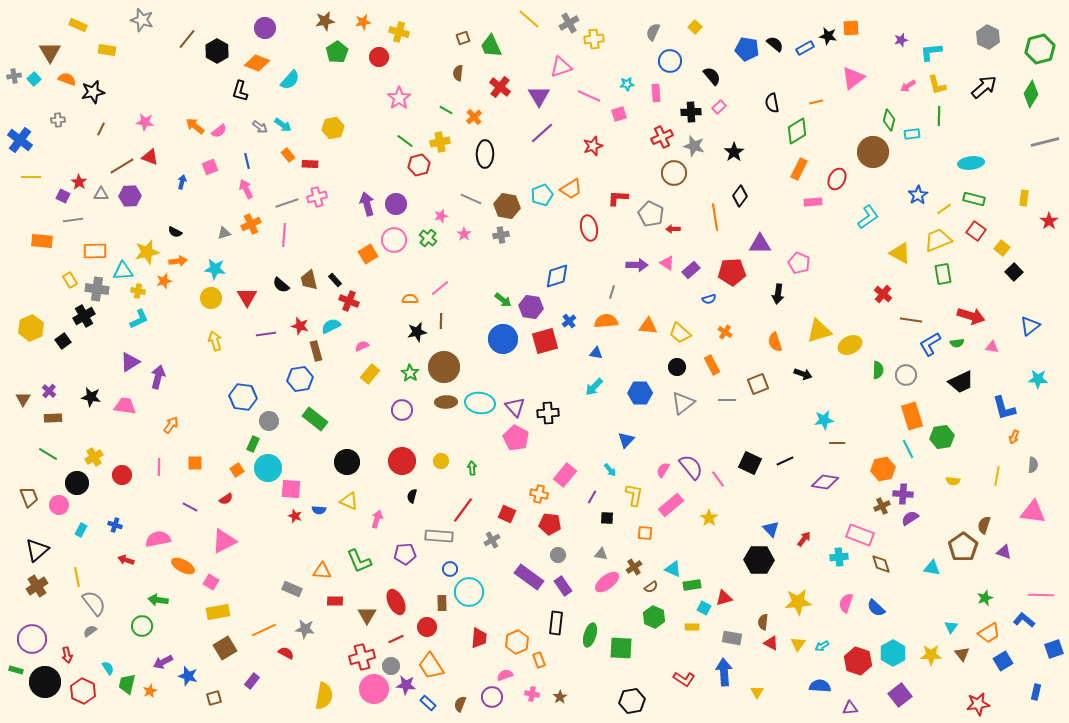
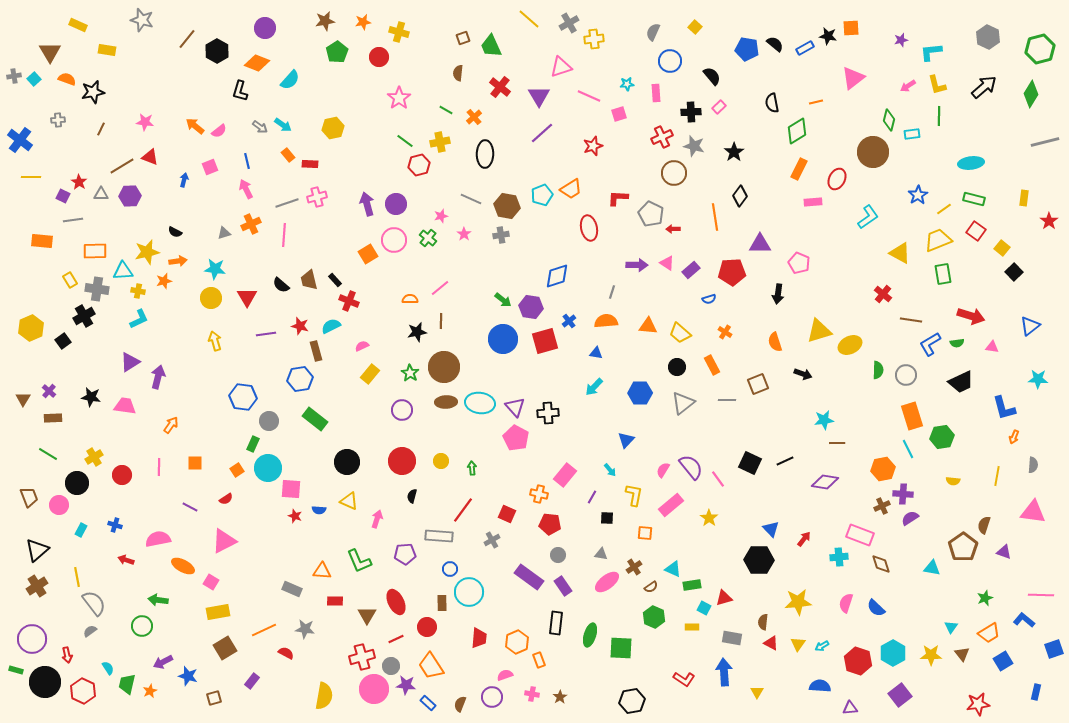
blue arrow at (182, 182): moved 2 px right, 2 px up
